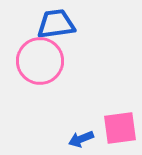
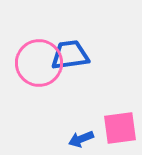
blue trapezoid: moved 14 px right, 31 px down
pink circle: moved 1 px left, 2 px down
